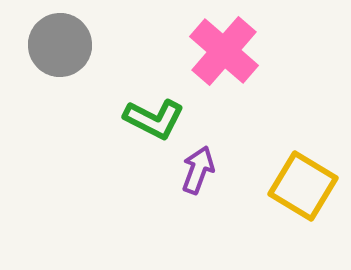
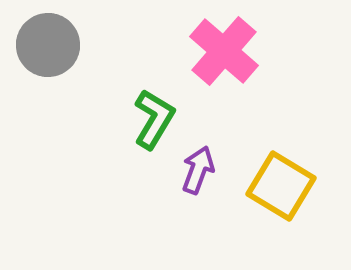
gray circle: moved 12 px left
green L-shape: rotated 86 degrees counterclockwise
yellow square: moved 22 px left
